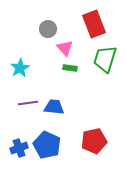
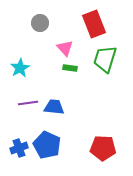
gray circle: moved 8 px left, 6 px up
red pentagon: moved 9 px right, 7 px down; rotated 15 degrees clockwise
